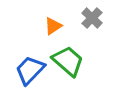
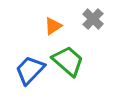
gray cross: moved 1 px right, 1 px down
